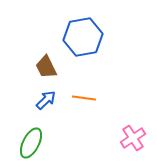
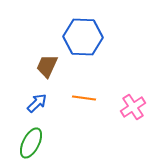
blue hexagon: rotated 12 degrees clockwise
brown trapezoid: moved 1 px right, 1 px up; rotated 50 degrees clockwise
blue arrow: moved 9 px left, 3 px down
pink cross: moved 31 px up
